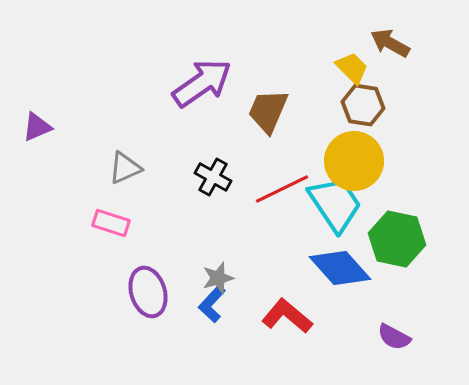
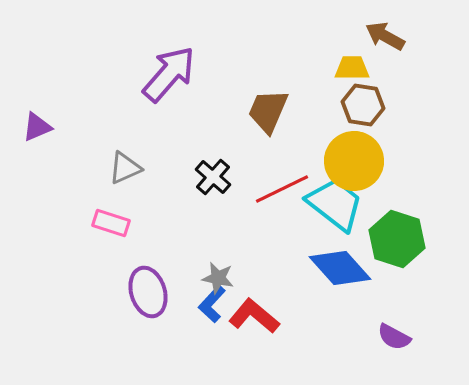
brown arrow: moved 5 px left, 7 px up
yellow trapezoid: rotated 45 degrees counterclockwise
purple arrow: moved 33 px left, 9 px up; rotated 14 degrees counterclockwise
black cross: rotated 12 degrees clockwise
cyan trapezoid: rotated 18 degrees counterclockwise
green hexagon: rotated 6 degrees clockwise
gray star: rotated 28 degrees clockwise
red L-shape: moved 33 px left
